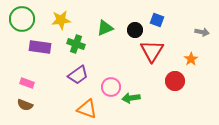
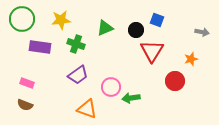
black circle: moved 1 px right
orange star: rotated 16 degrees clockwise
